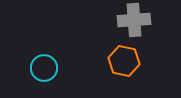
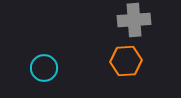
orange hexagon: moved 2 px right; rotated 16 degrees counterclockwise
